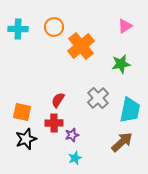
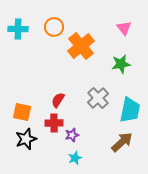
pink triangle: moved 1 px left, 2 px down; rotated 35 degrees counterclockwise
